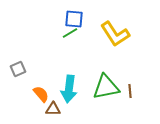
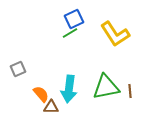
blue square: rotated 30 degrees counterclockwise
brown triangle: moved 2 px left, 2 px up
